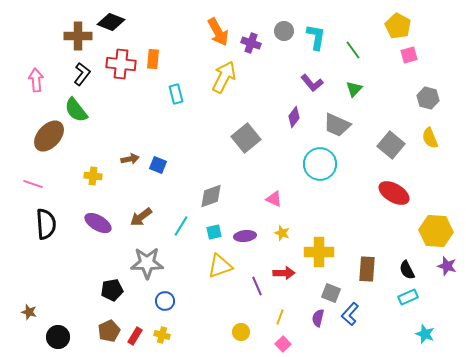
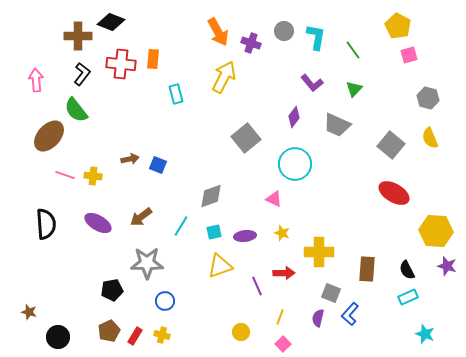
cyan circle at (320, 164): moved 25 px left
pink line at (33, 184): moved 32 px right, 9 px up
